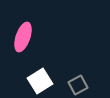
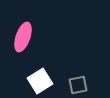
gray square: rotated 18 degrees clockwise
